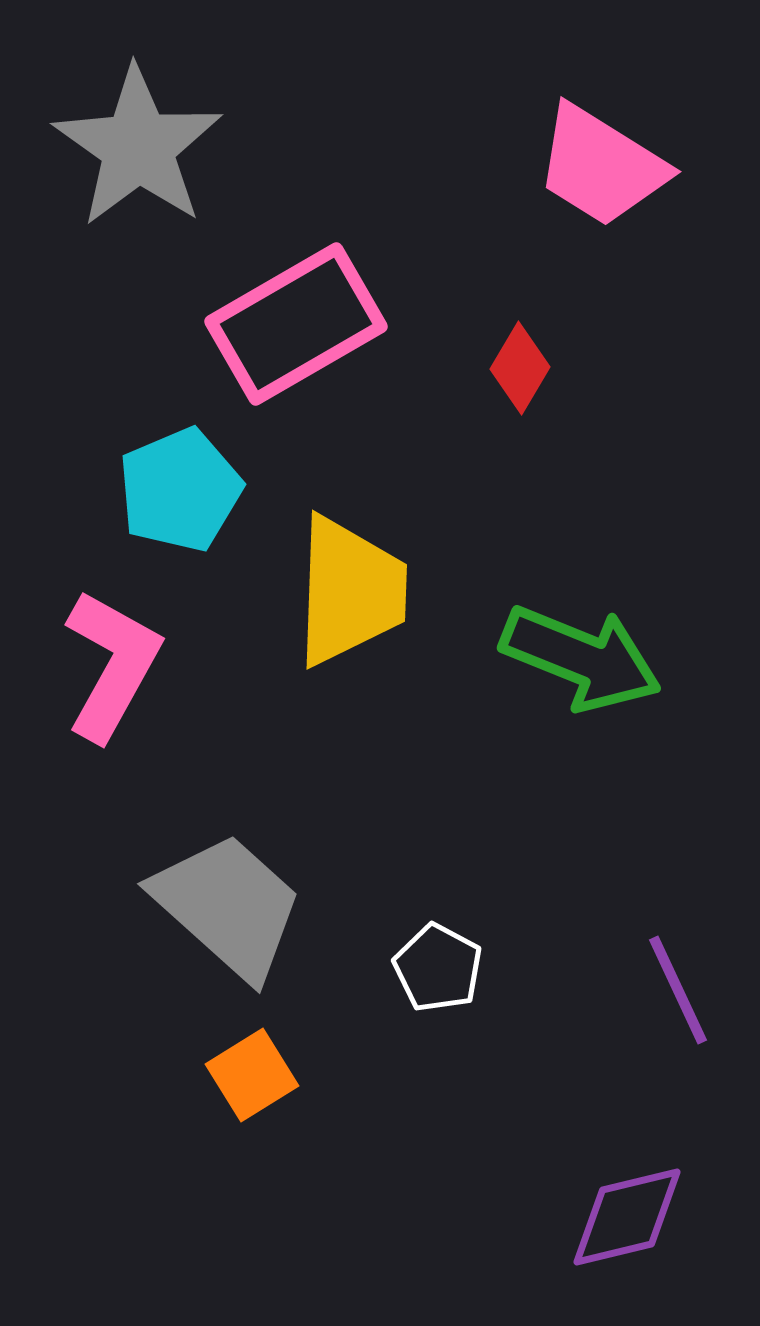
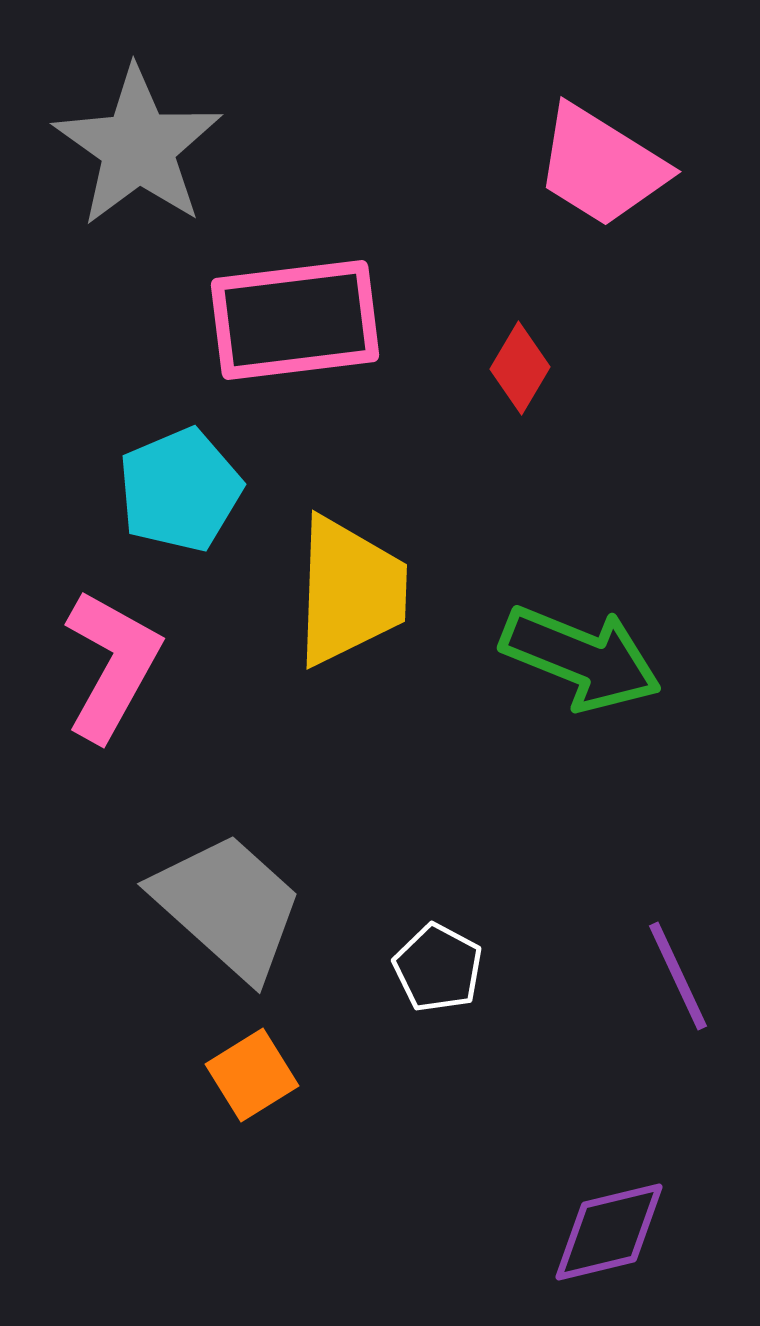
pink rectangle: moved 1 px left, 4 px up; rotated 23 degrees clockwise
purple line: moved 14 px up
purple diamond: moved 18 px left, 15 px down
